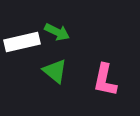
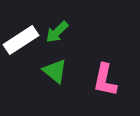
green arrow: rotated 110 degrees clockwise
white rectangle: moved 1 px left, 2 px up; rotated 20 degrees counterclockwise
